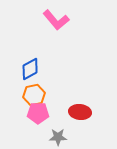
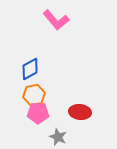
gray star: rotated 24 degrees clockwise
